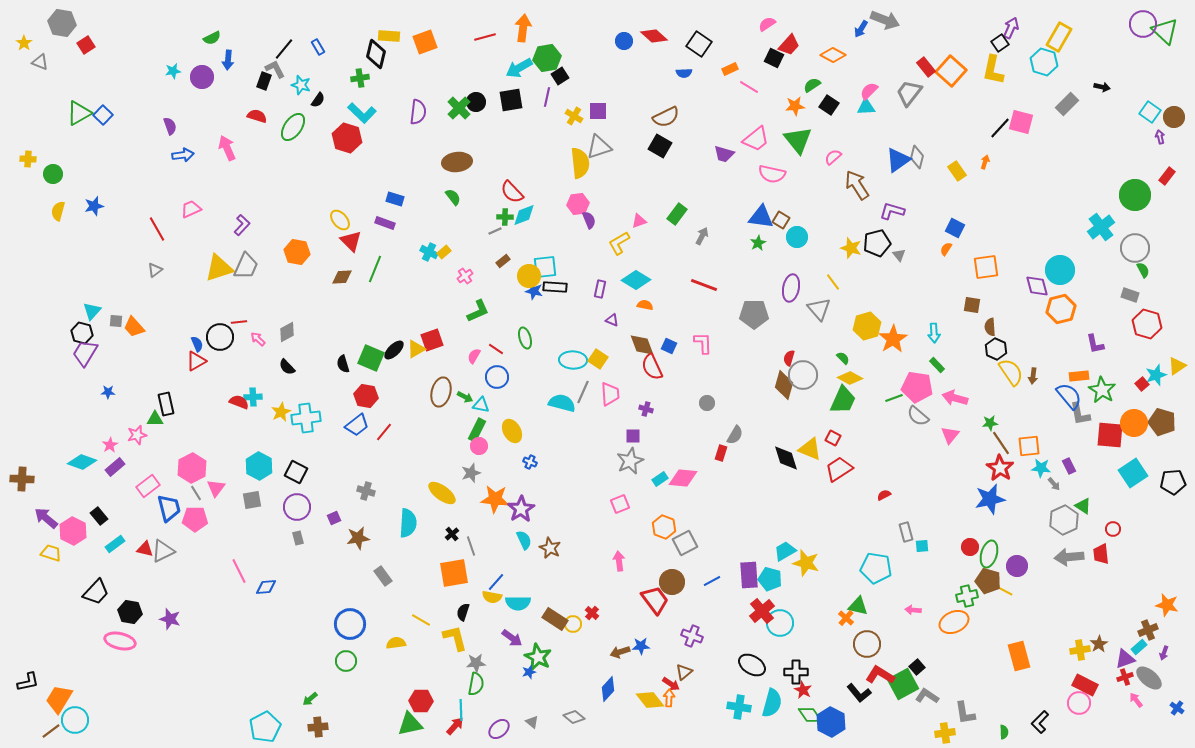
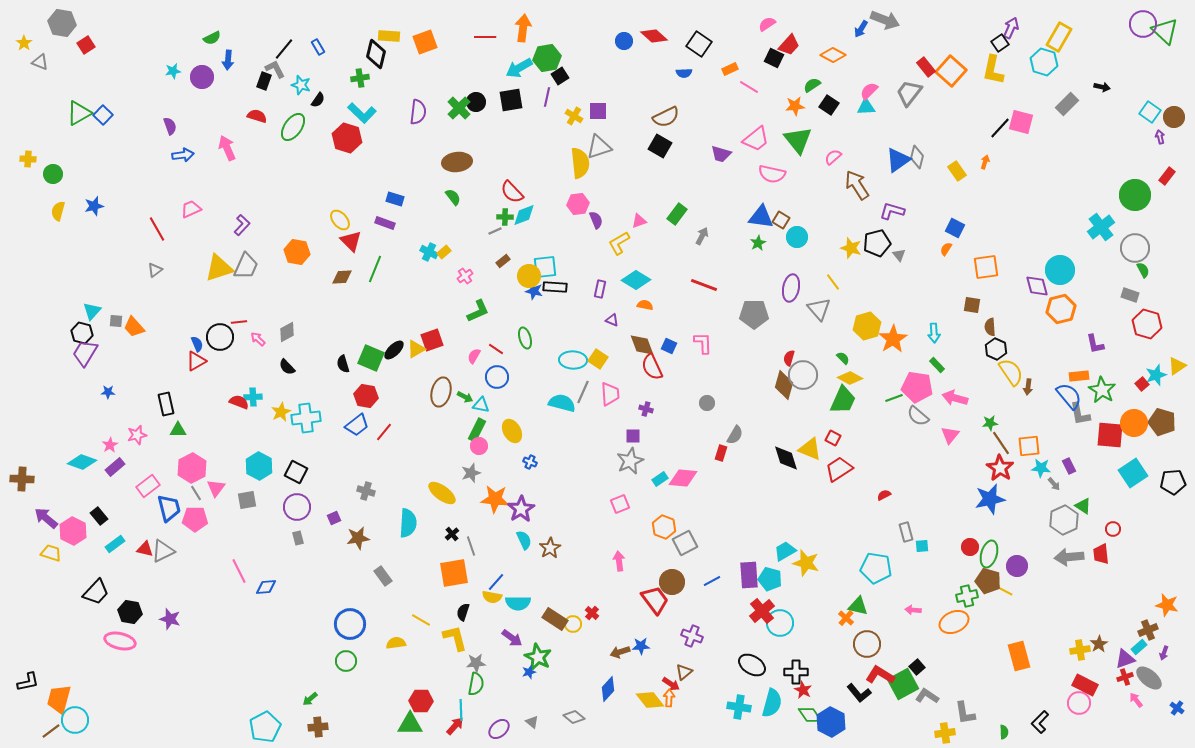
red line at (485, 37): rotated 15 degrees clockwise
purple trapezoid at (724, 154): moved 3 px left
purple semicircle at (589, 220): moved 7 px right
brown arrow at (1033, 376): moved 5 px left, 11 px down
green triangle at (155, 419): moved 23 px right, 11 px down
gray square at (252, 500): moved 5 px left
brown star at (550, 548): rotated 15 degrees clockwise
orange trapezoid at (59, 699): rotated 16 degrees counterclockwise
green triangle at (410, 724): rotated 12 degrees clockwise
